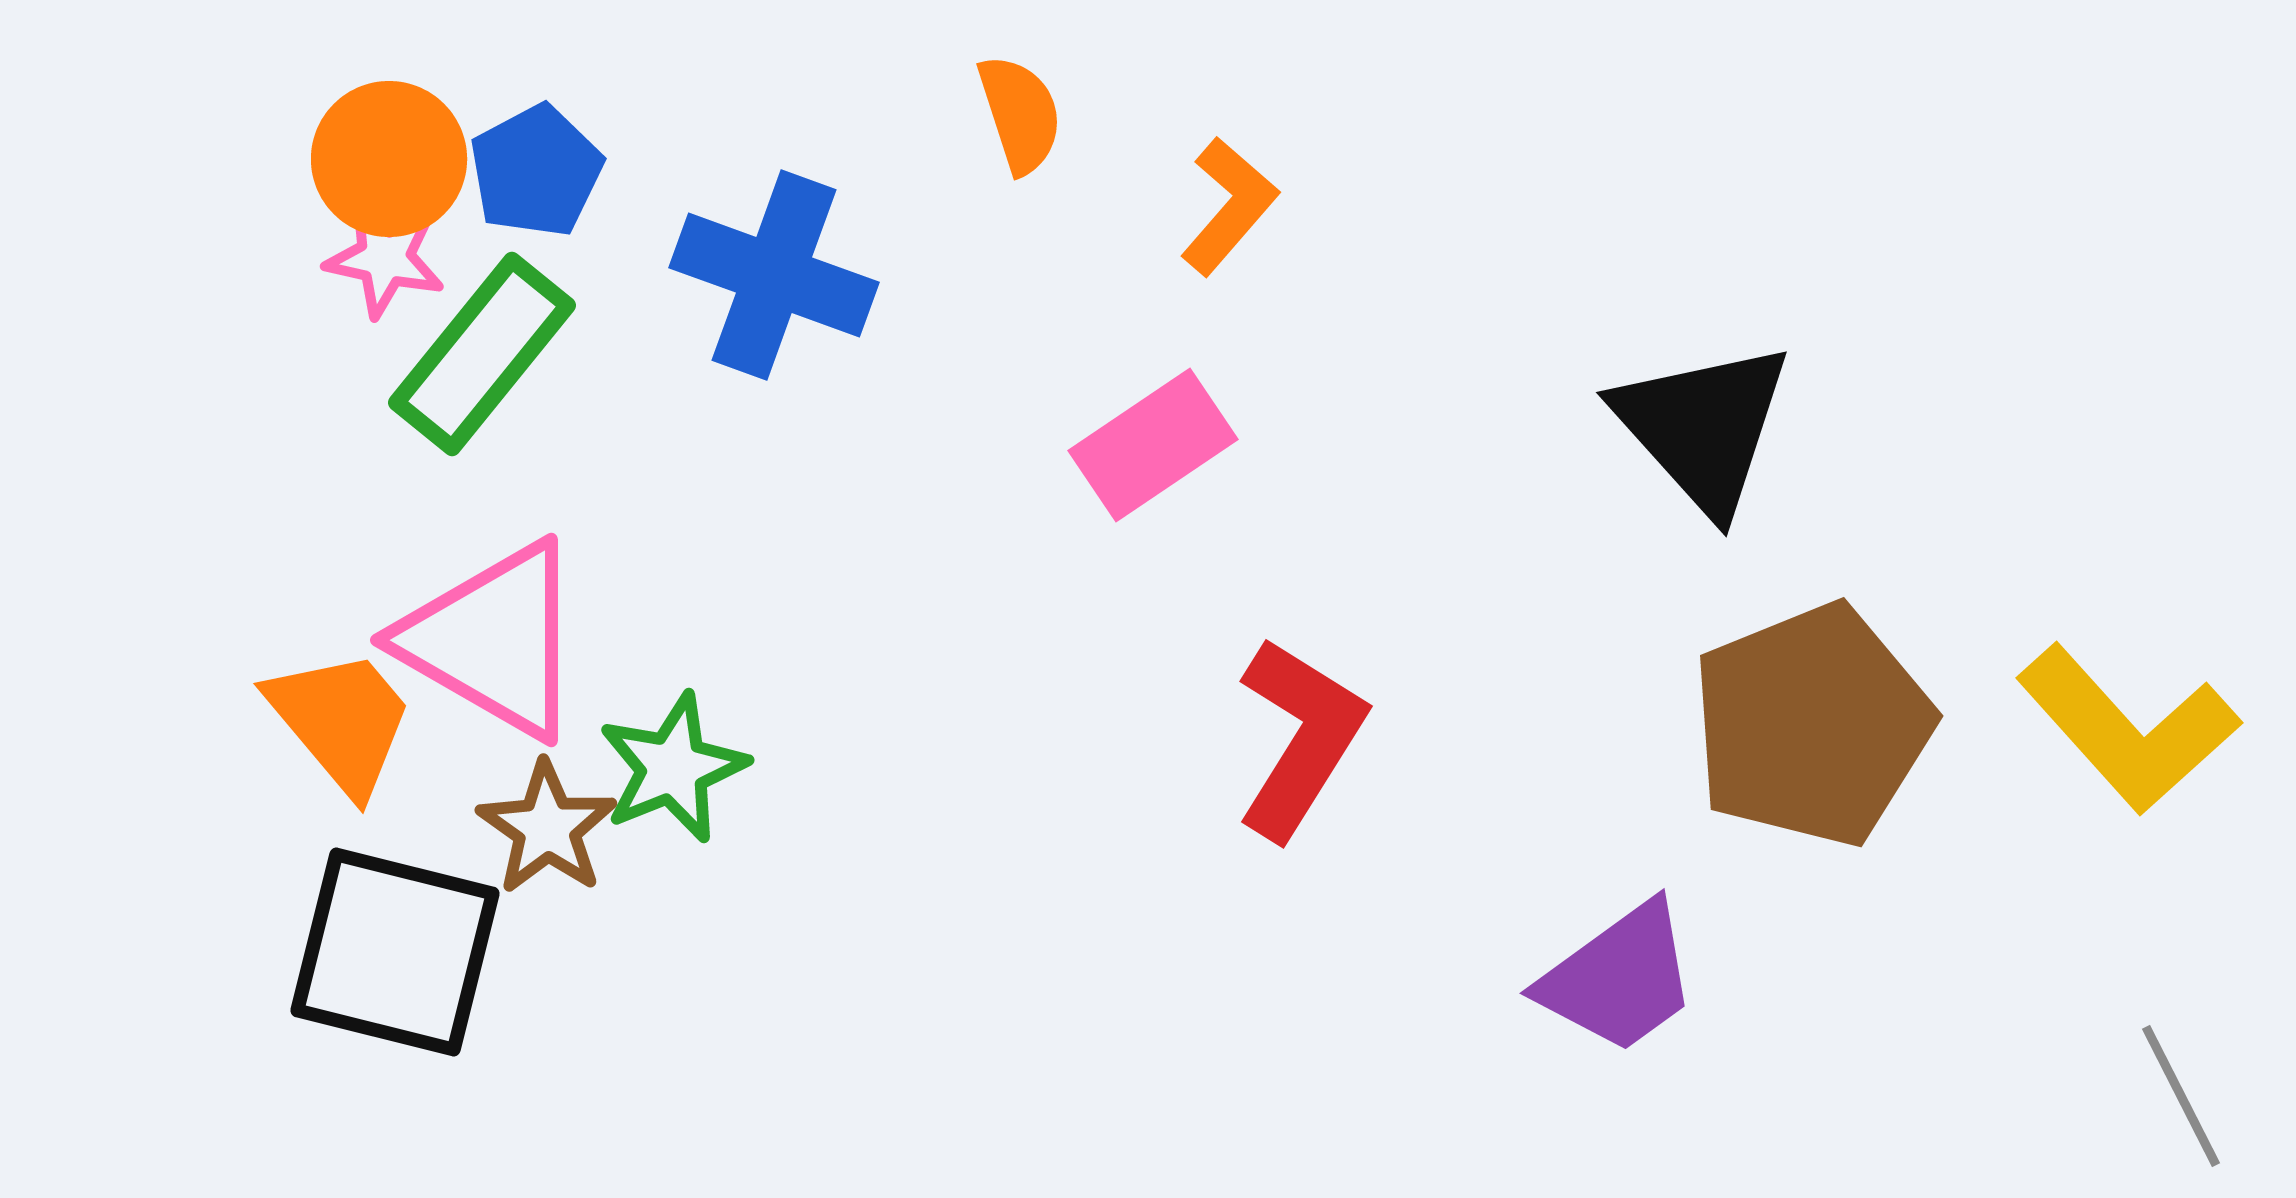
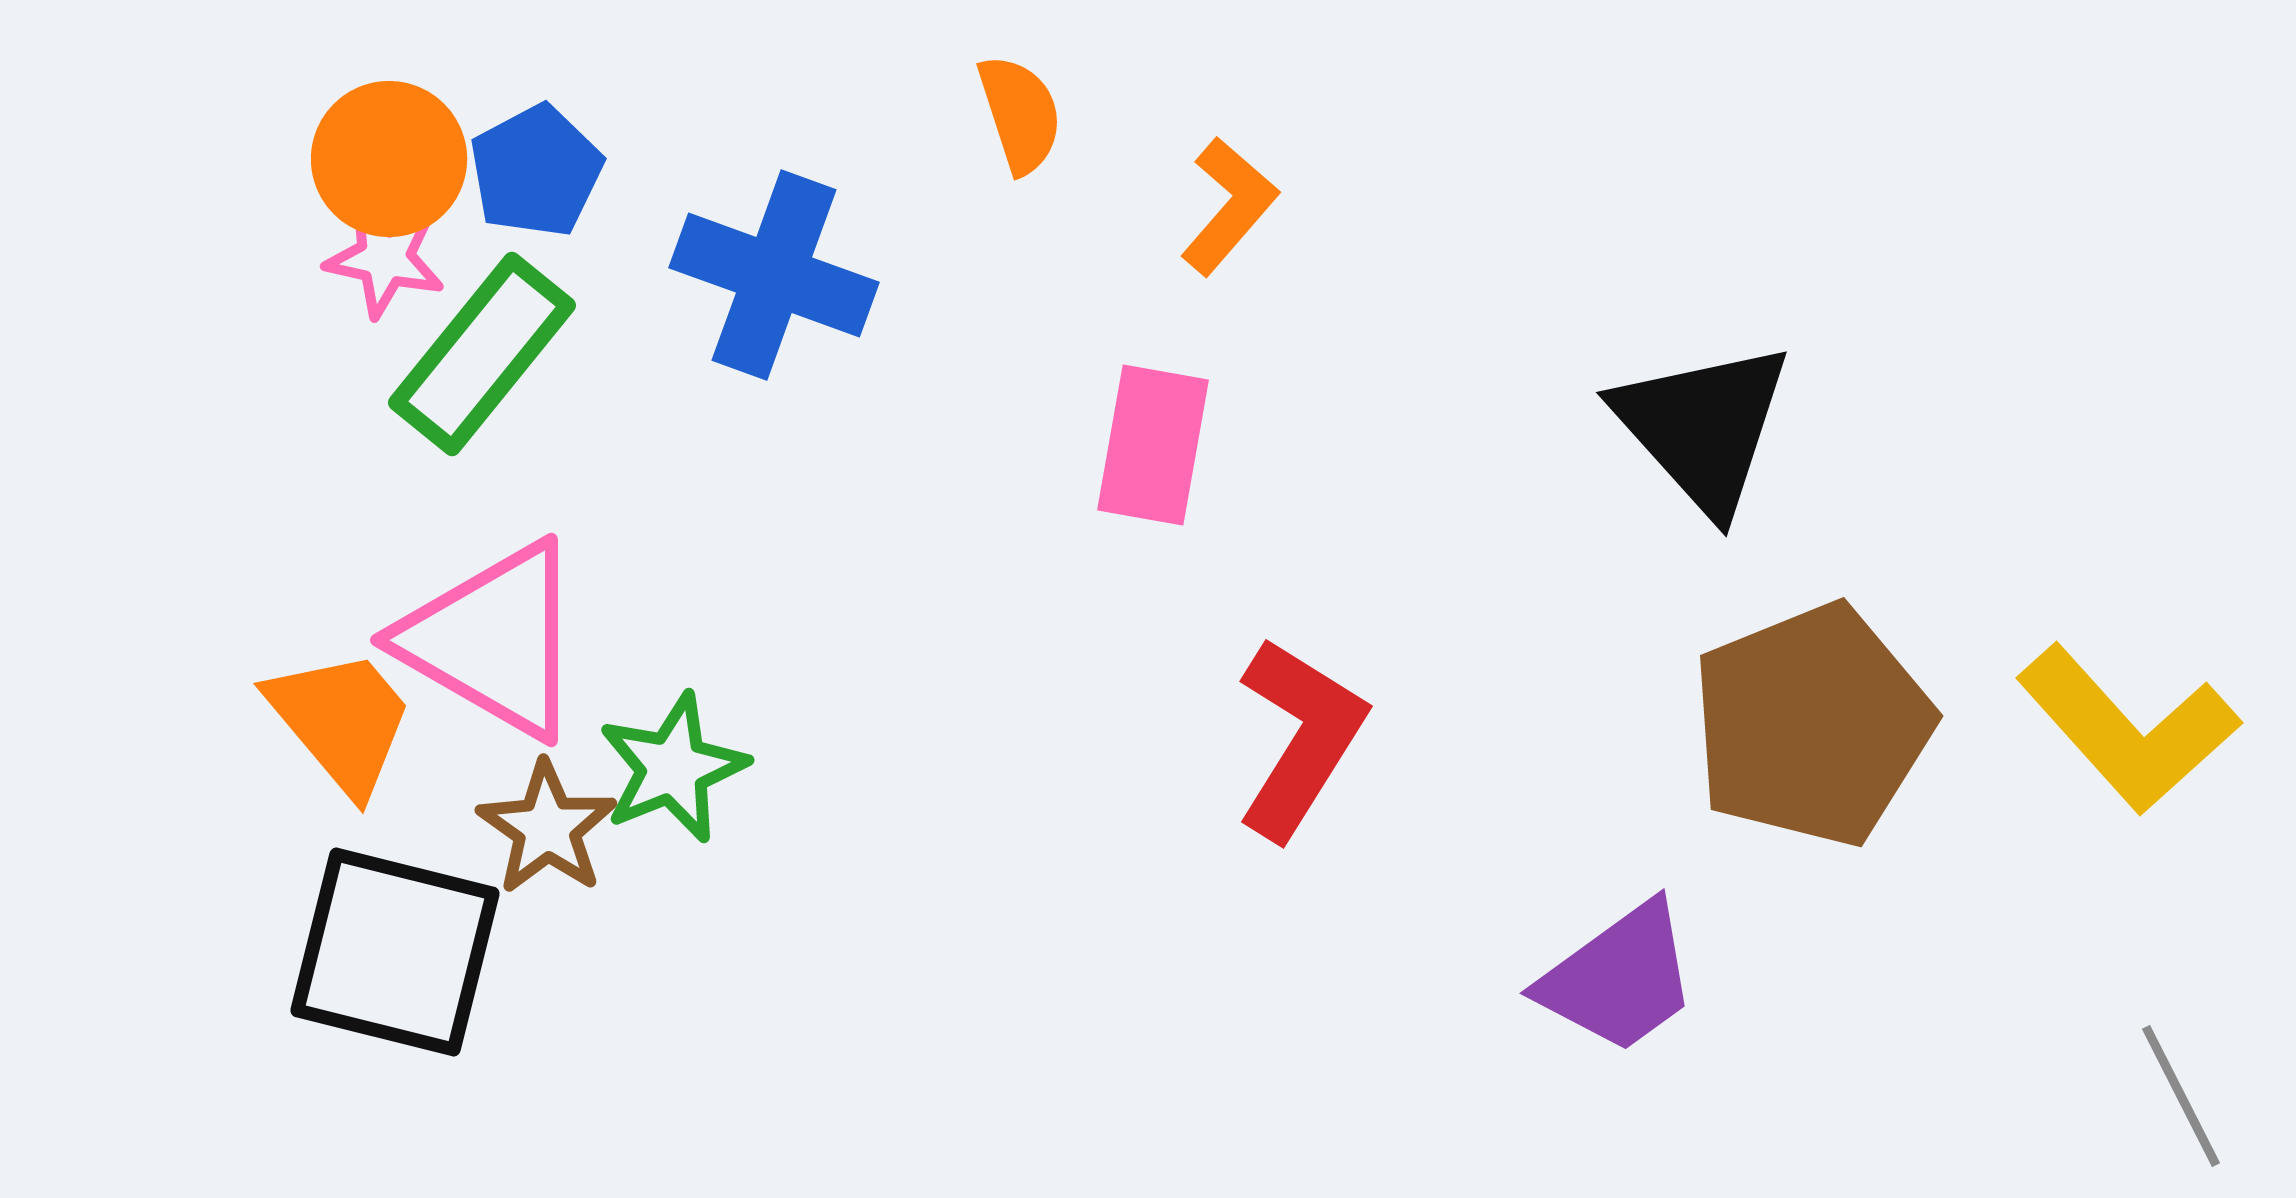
pink rectangle: rotated 46 degrees counterclockwise
